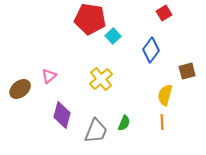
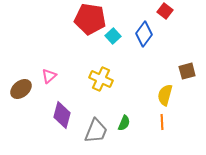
red square: moved 1 px right, 2 px up; rotated 21 degrees counterclockwise
blue diamond: moved 7 px left, 16 px up
yellow cross: rotated 25 degrees counterclockwise
brown ellipse: moved 1 px right
